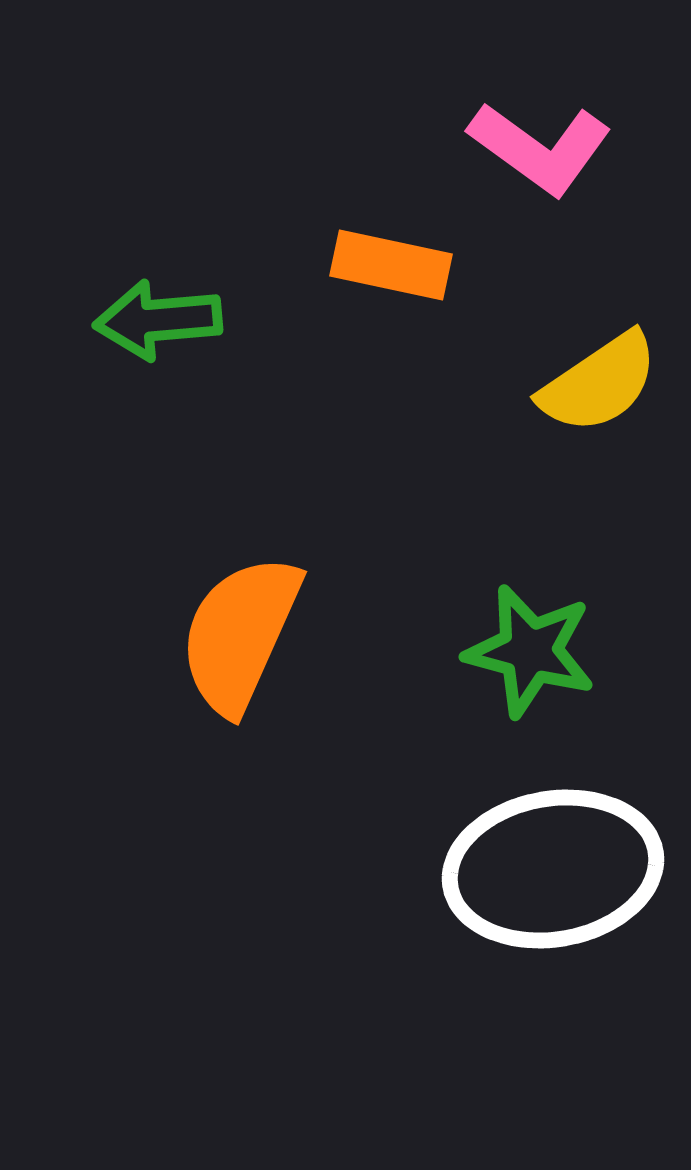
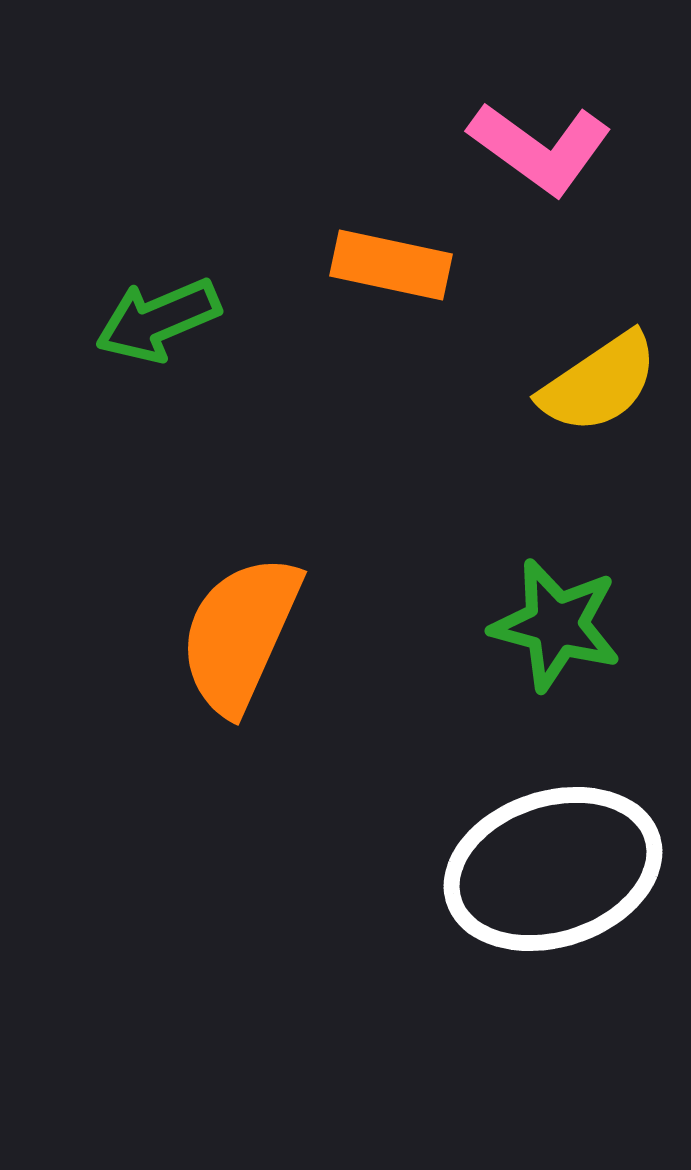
green arrow: rotated 18 degrees counterclockwise
green star: moved 26 px right, 26 px up
white ellipse: rotated 8 degrees counterclockwise
